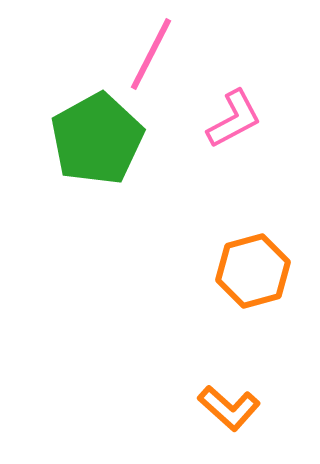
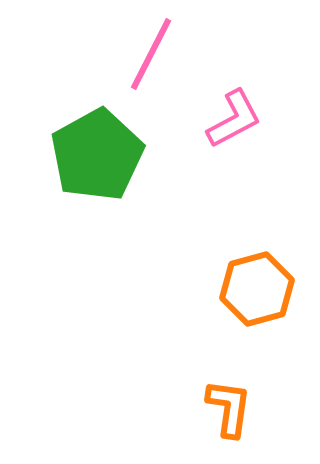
green pentagon: moved 16 px down
orange hexagon: moved 4 px right, 18 px down
orange L-shape: rotated 124 degrees counterclockwise
